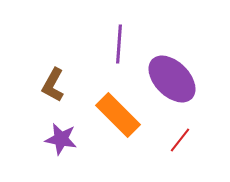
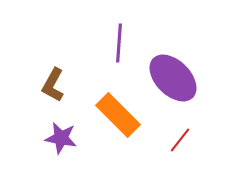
purple line: moved 1 px up
purple ellipse: moved 1 px right, 1 px up
purple star: moved 1 px up
